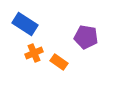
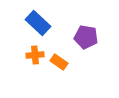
blue rectangle: moved 13 px right, 1 px up; rotated 10 degrees clockwise
orange cross: moved 1 px right, 2 px down; rotated 18 degrees clockwise
